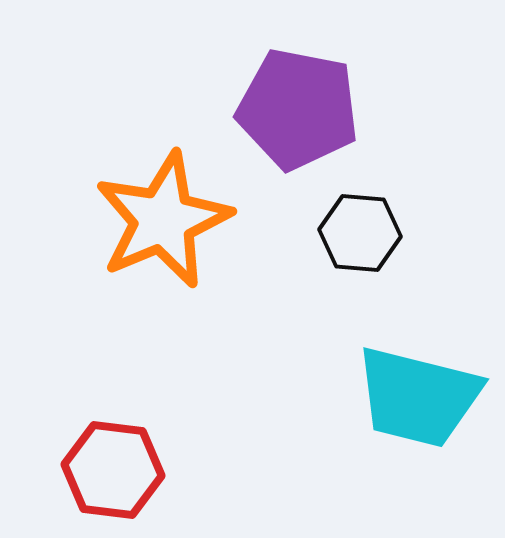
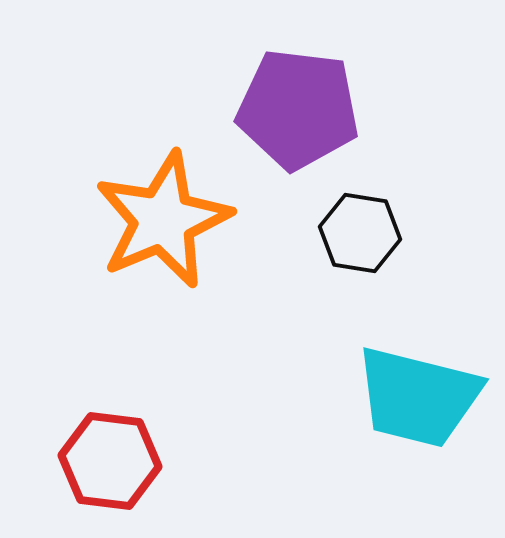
purple pentagon: rotated 4 degrees counterclockwise
black hexagon: rotated 4 degrees clockwise
red hexagon: moved 3 px left, 9 px up
